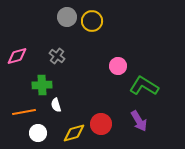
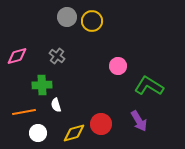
green L-shape: moved 5 px right
